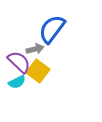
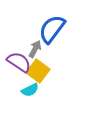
gray arrow: rotated 48 degrees counterclockwise
purple semicircle: rotated 10 degrees counterclockwise
cyan semicircle: moved 13 px right, 8 px down
